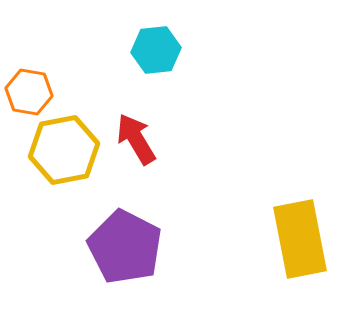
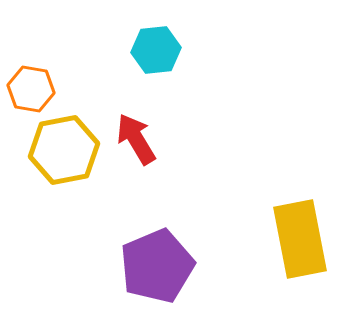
orange hexagon: moved 2 px right, 3 px up
purple pentagon: moved 32 px right, 19 px down; rotated 22 degrees clockwise
